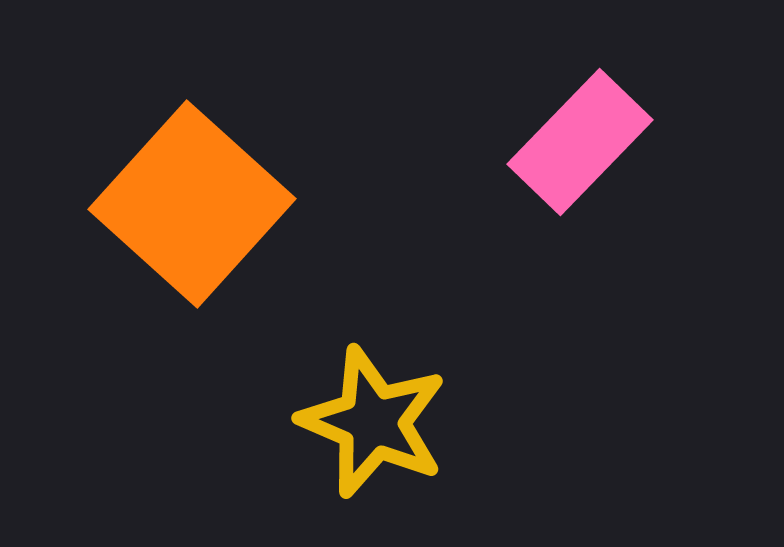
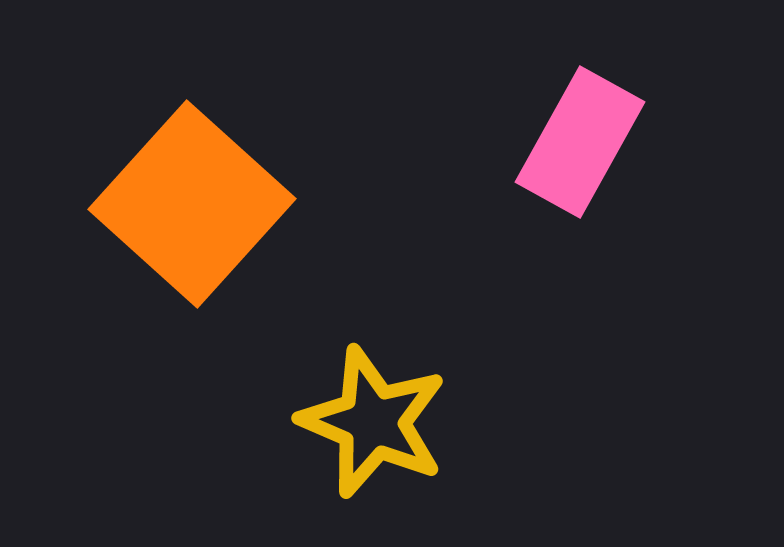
pink rectangle: rotated 15 degrees counterclockwise
